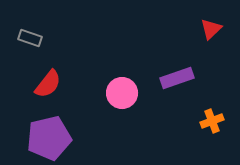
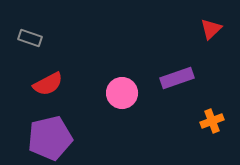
red semicircle: rotated 24 degrees clockwise
purple pentagon: moved 1 px right
